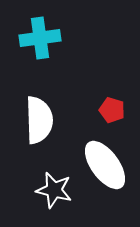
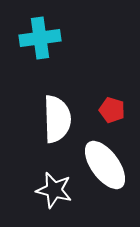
white semicircle: moved 18 px right, 1 px up
